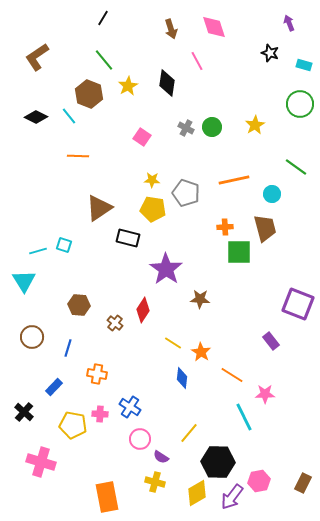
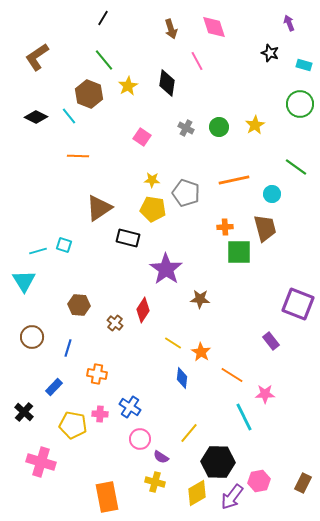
green circle at (212, 127): moved 7 px right
